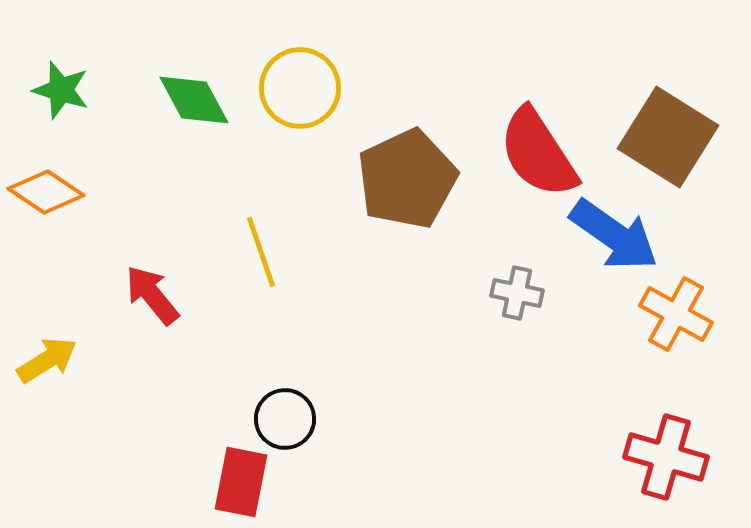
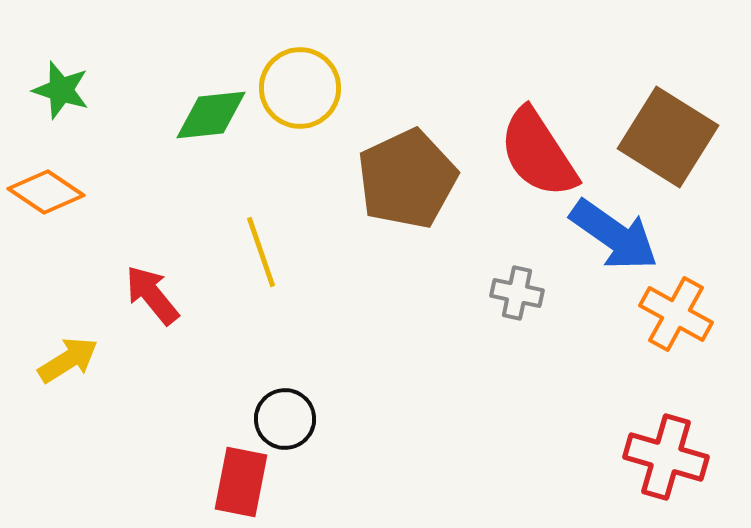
green diamond: moved 17 px right, 15 px down; rotated 68 degrees counterclockwise
yellow arrow: moved 21 px right
